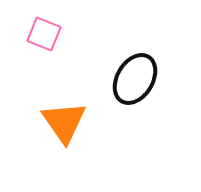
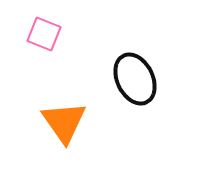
black ellipse: rotated 57 degrees counterclockwise
